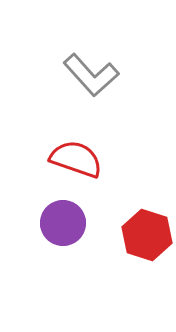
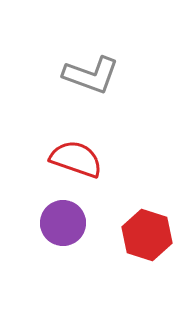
gray L-shape: rotated 28 degrees counterclockwise
